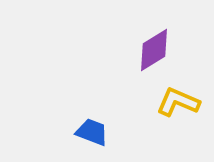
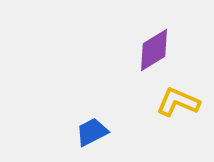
blue trapezoid: rotated 48 degrees counterclockwise
